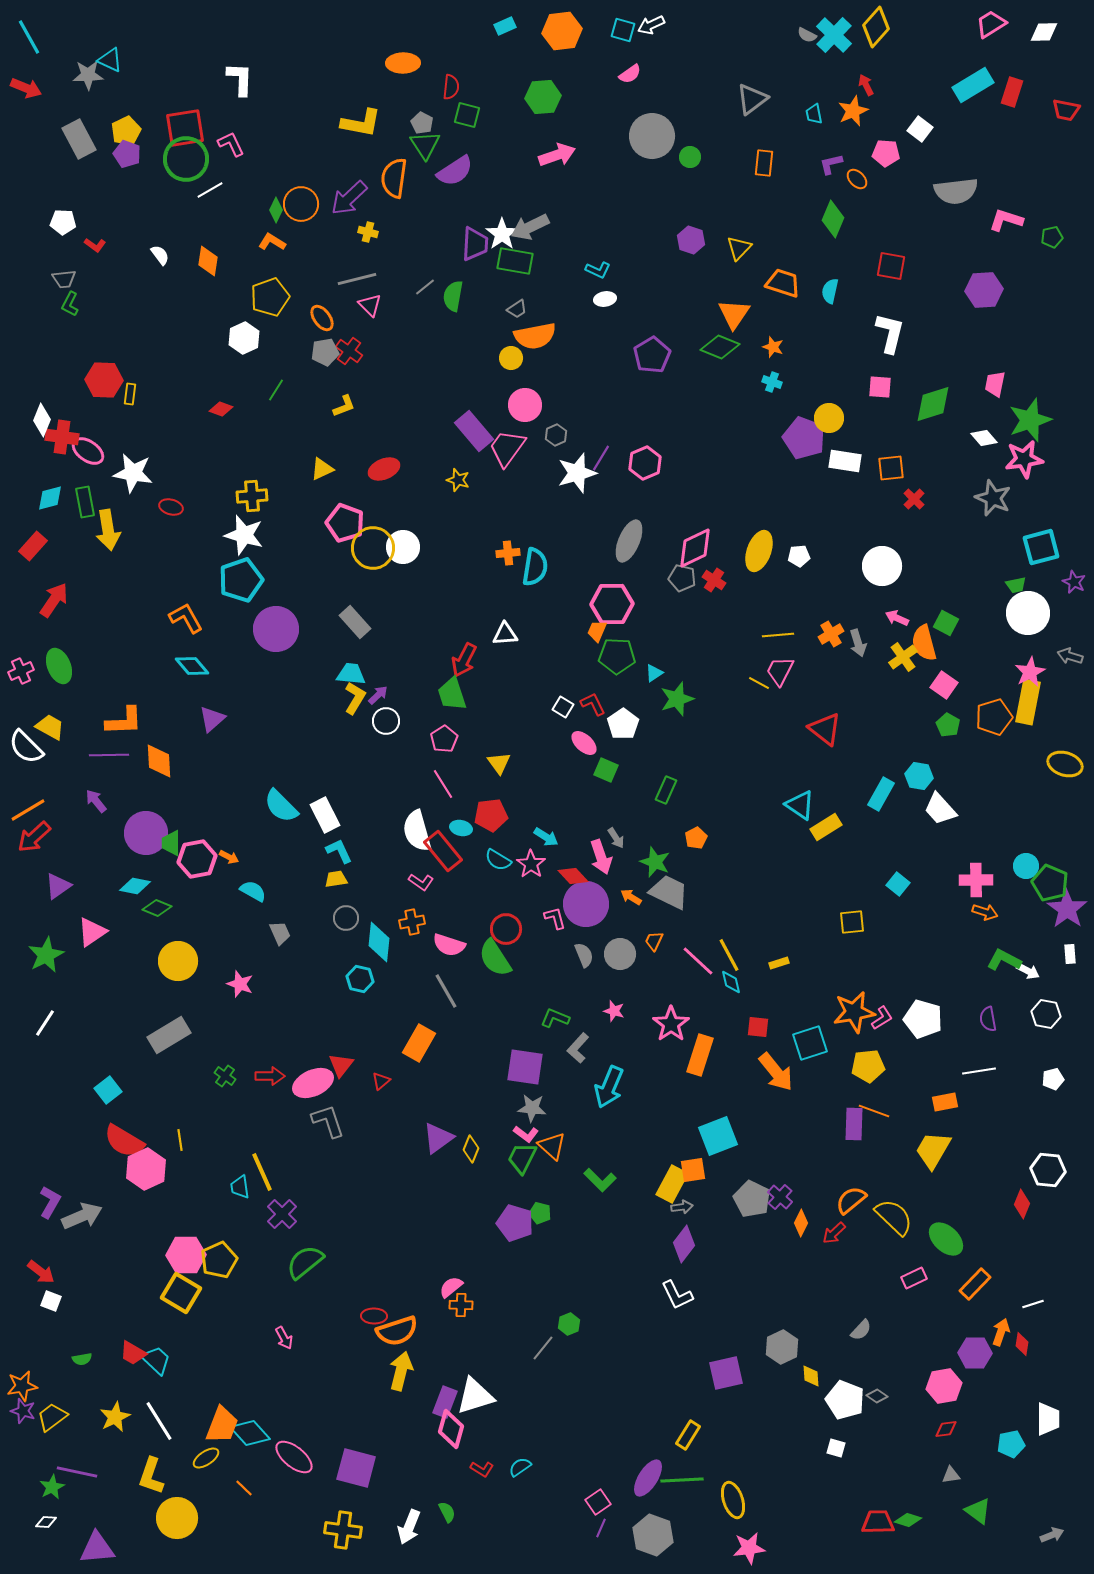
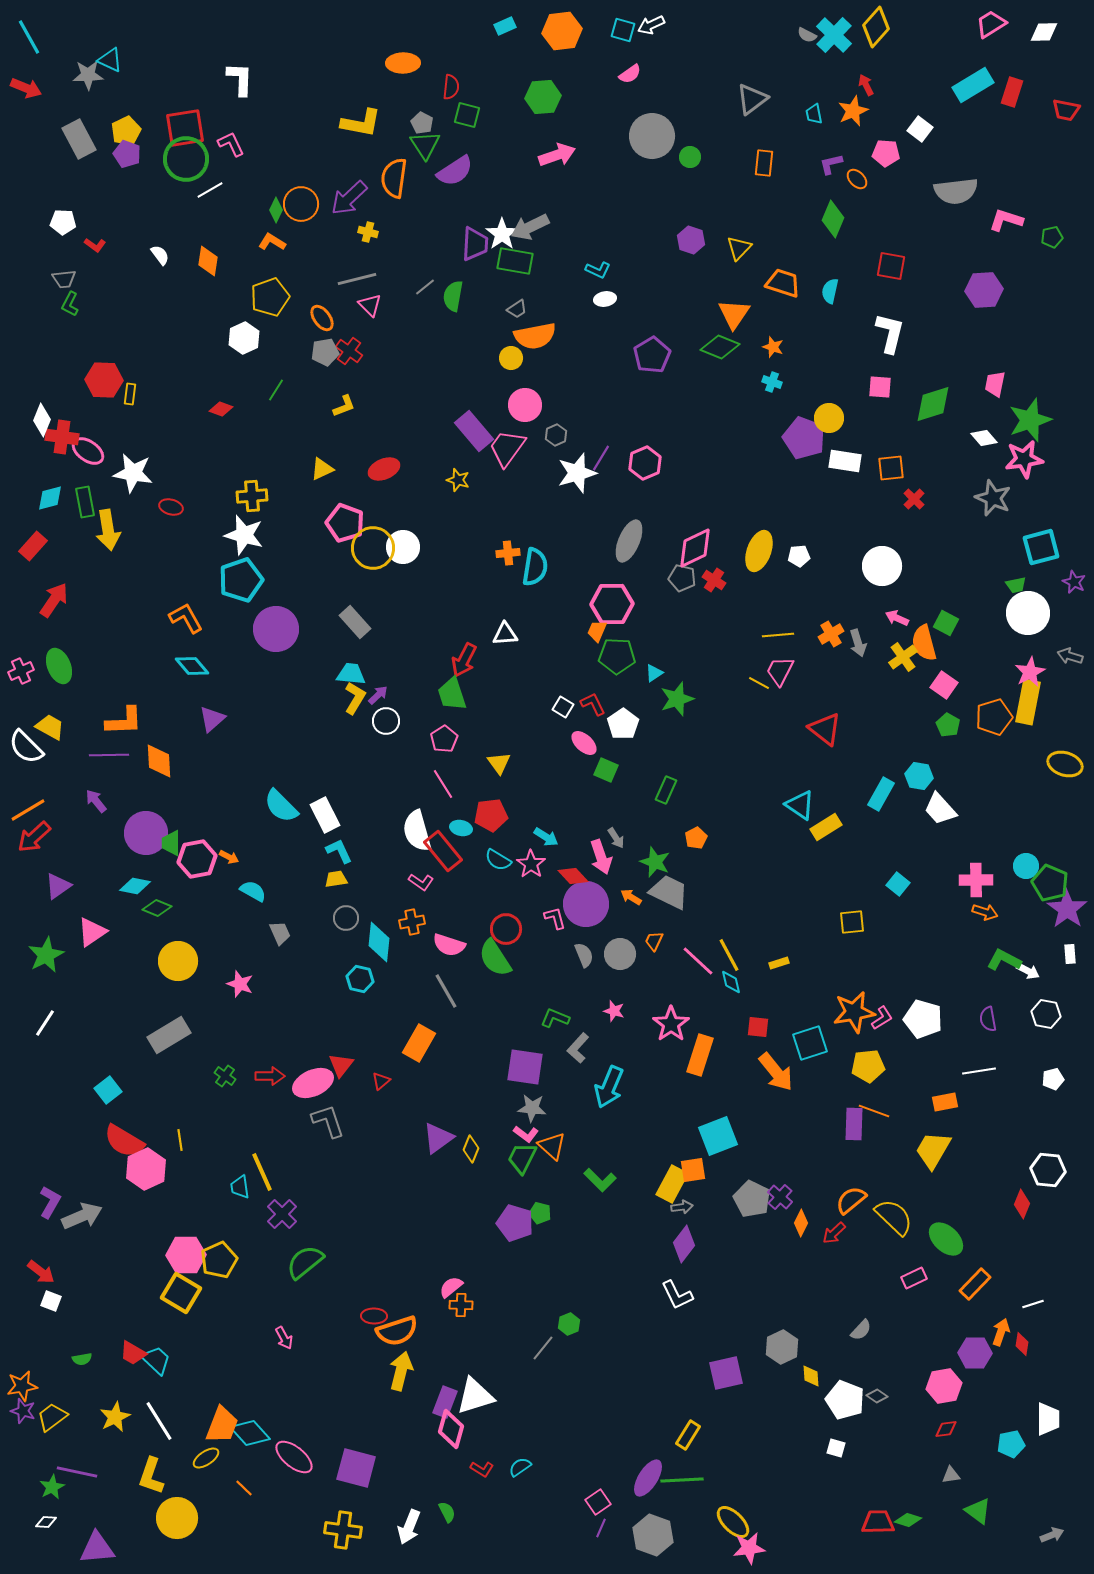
yellow ellipse at (733, 1500): moved 22 px down; rotated 27 degrees counterclockwise
